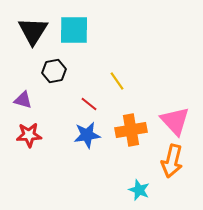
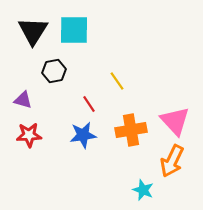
red line: rotated 18 degrees clockwise
blue star: moved 4 px left
orange arrow: rotated 12 degrees clockwise
cyan star: moved 4 px right
